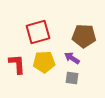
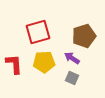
brown pentagon: rotated 20 degrees counterclockwise
red L-shape: moved 3 px left
gray square: rotated 16 degrees clockwise
